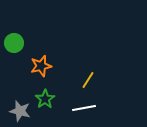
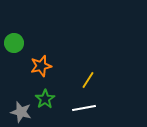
gray star: moved 1 px right, 1 px down
